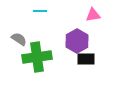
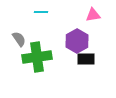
cyan line: moved 1 px right, 1 px down
gray semicircle: rotated 21 degrees clockwise
